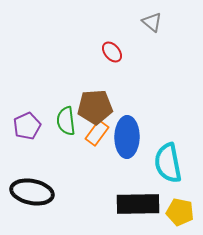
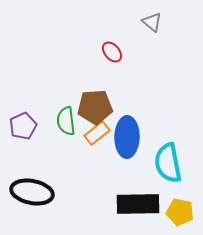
purple pentagon: moved 4 px left
orange rectangle: rotated 15 degrees clockwise
